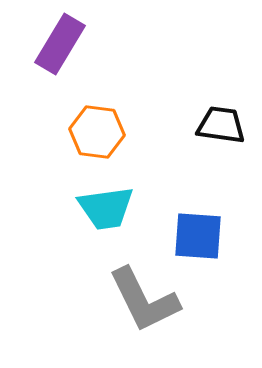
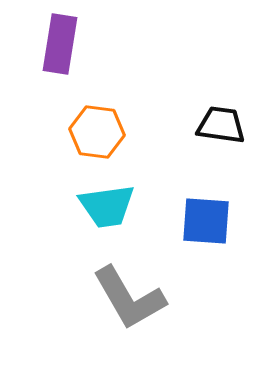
purple rectangle: rotated 22 degrees counterclockwise
cyan trapezoid: moved 1 px right, 2 px up
blue square: moved 8 px right, 15 px up
gray L-shape: moved 15 px left, 2 px up; rotated 4 degrees counterclockwise
